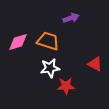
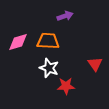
purple arrow: moved 6 px left, 2 px up
orange trapezoid: rotated 15 degrees counterclockwise
red triangle: rotated 28 degrees clockwise
white star: moved 1 px left; rotated 30 degrees clockwise
